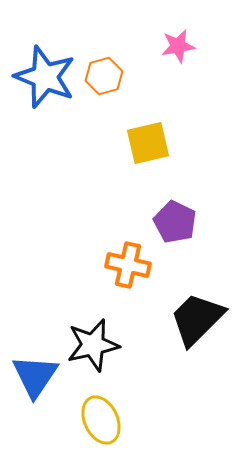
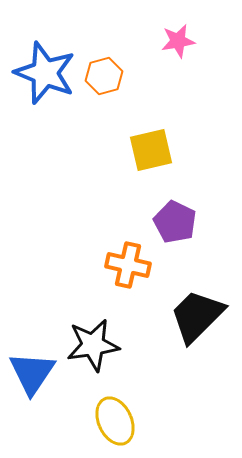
pink star: moved 5 px up
blue star: moved 4 px up
yellow square: moved 3 px right, 7 px down
black trapezoid: moved 3 px up
black star: rotated 4 degrees clockwise
blue triangle: moved 3 px left, 3 px up
yellow ellipse: moved 14 px right, 1 px down
